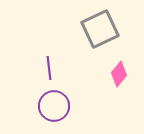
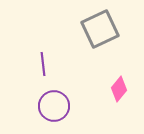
purple line: moved 6 px left, 4 px up
pink diamond: moved 15 px down
